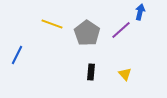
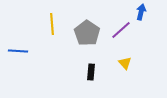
blue arrow: moved 1 px right
yellow line: rotated 65 degrees clockwise
blue line: moved 1 px right, 4 px up; rotated 66 degrees clockwise
yellow triangle: moved 11 px up
